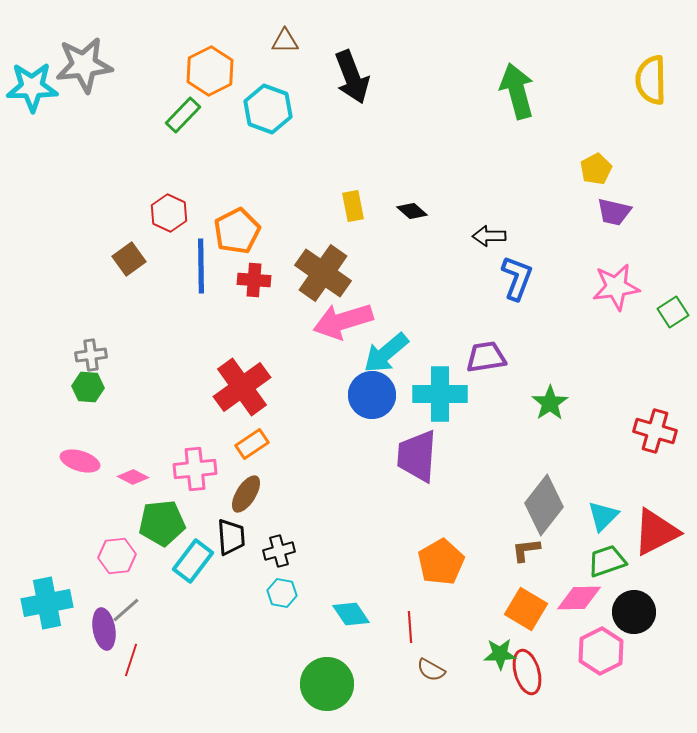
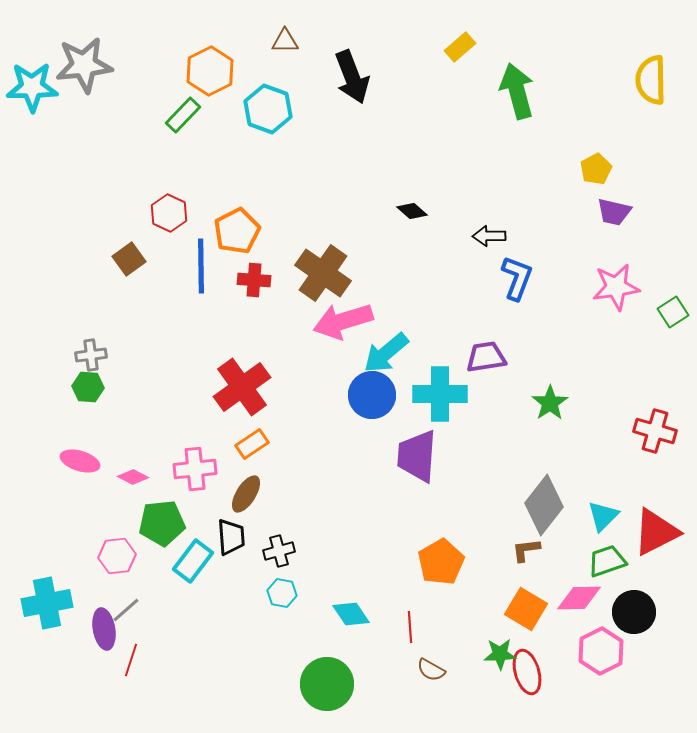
yellow rectangle at (353, 206): moved 107 px right, 159 px up; rotated 60 degrees clockwise
